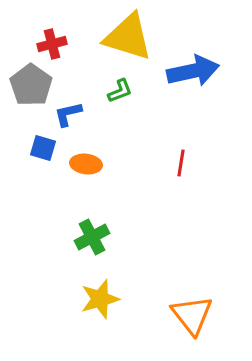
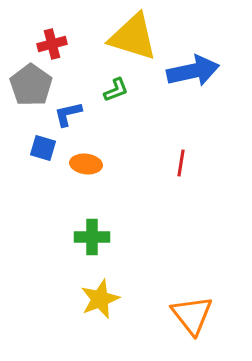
yellow triangle: moved 5 px right
green L-shape: moved 4 px left, 1 px up
green cross: rotated 28 degrees clockwise
yellow star: rotated 6 degrees counterclockwise
